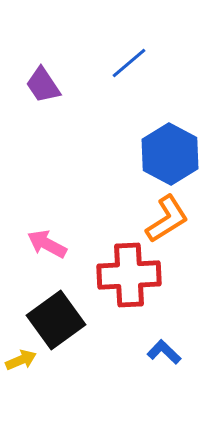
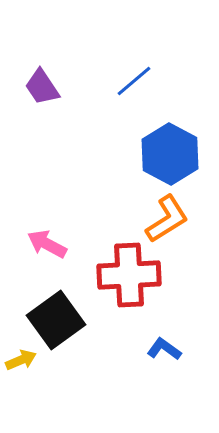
blue line: moved 5 px right, 18 px down
purple trapezoid: moved 1 px left, 2 px down
blue L-shape: moved 3 px up; rotated 8 degrees counterclockwise
